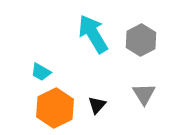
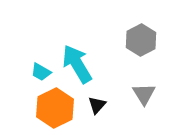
cyan arrow: moved 16 px left, 30 px down
